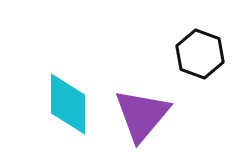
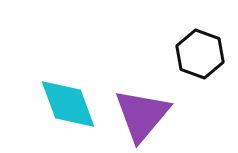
cyan diamond: rotated 20 degrees counterclockwise
